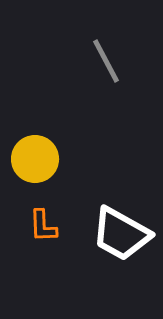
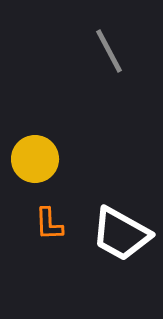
gray line: moved 3 px right, 10 px up
orange L-shape: moved 6 px right, 2 px up
